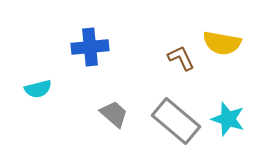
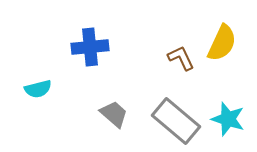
yellow semicircle: rotated 75 degrees counterclockwise
